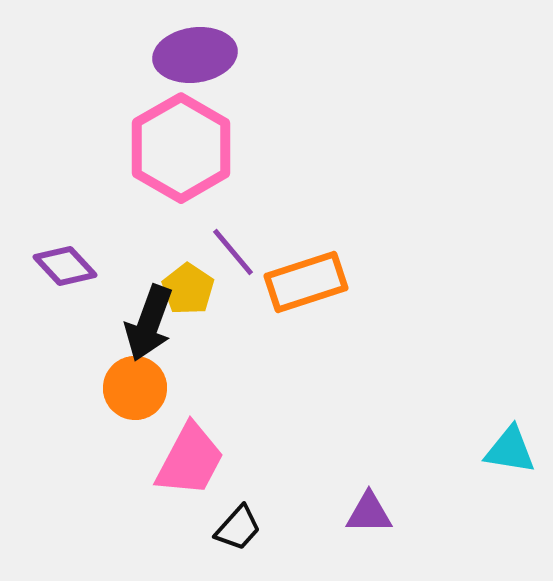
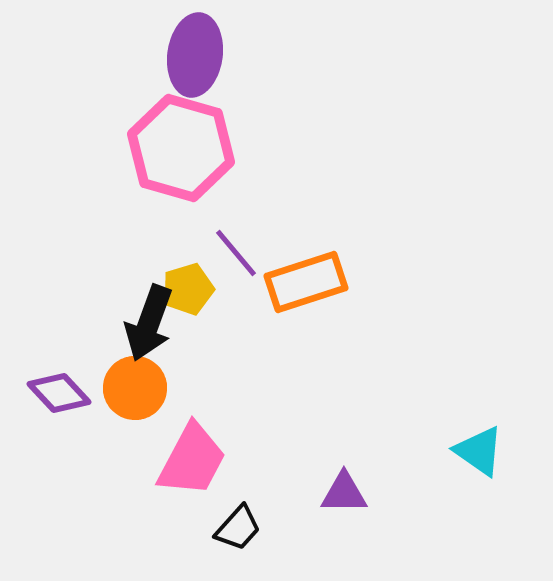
purple ellipse: rotated 74 degrees counterclockwise
pink hexagon: rotated 14 degrees counterclockwise
purple line: moved 3 px right, 1 px down
purple diamond: moved 6 px left, 127 px down
yellow pentagon: rotated 21 degrees clockwise
cyan triangle: moved 31 px left, 1 px down; rotated 26 degrees clockwise
pink trapezoid: moved 2 px right
purple triangle: moved 25 px left, 20 px up
